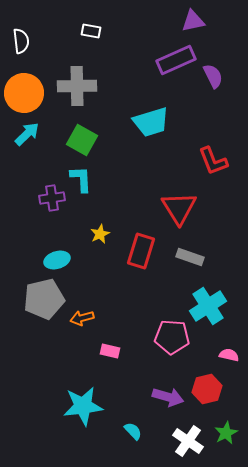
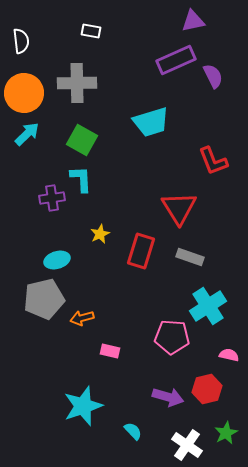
gray cross: moved 3 px up
cyan star: rotated 12 degrees counterclockwise
white cross: moved 1 px left, 4 px down
